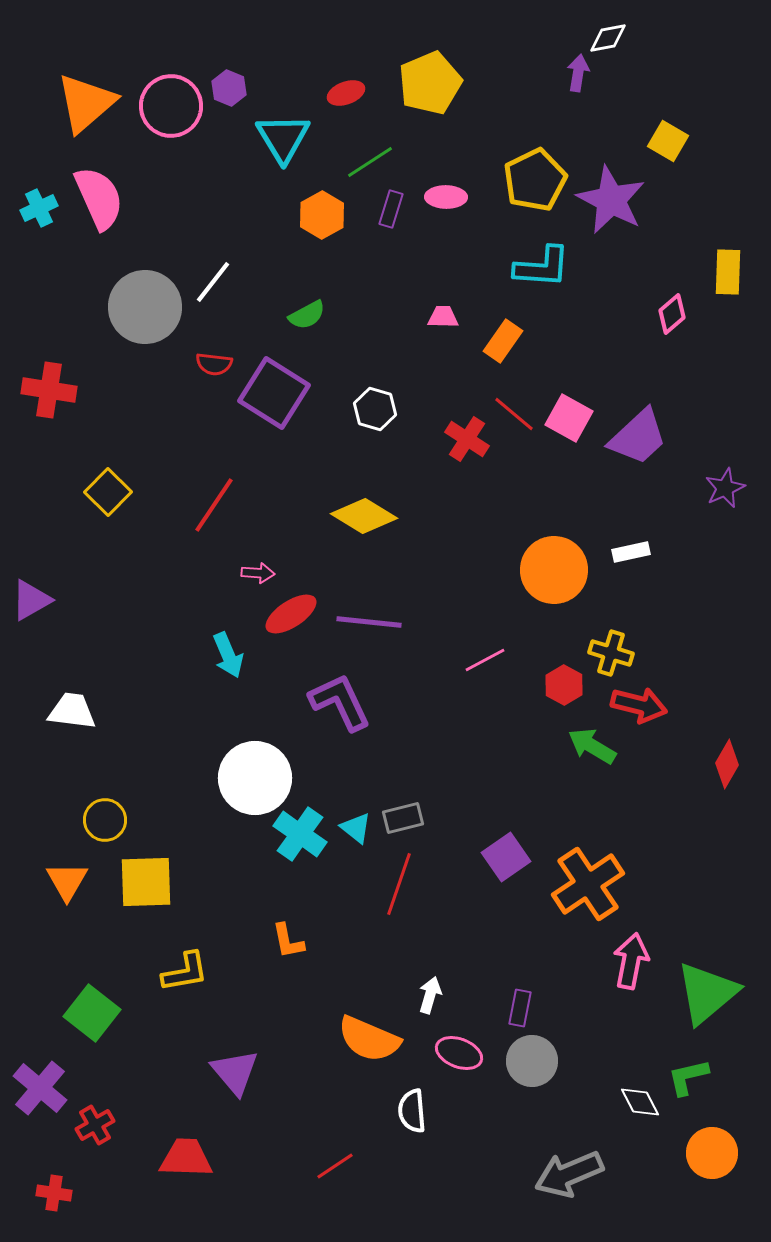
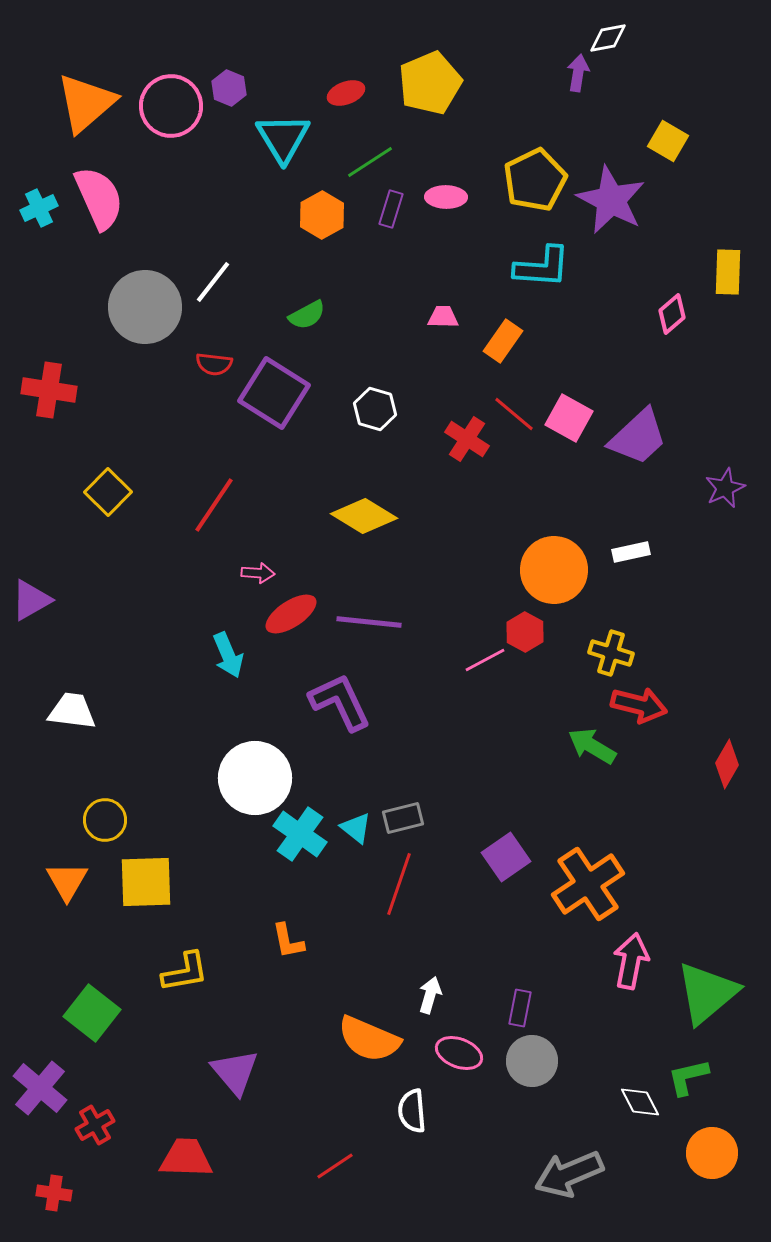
red hexagon at (564, 685): moved 39 px left, 53 px up
